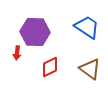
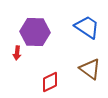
red diamond: moved 15 px down
